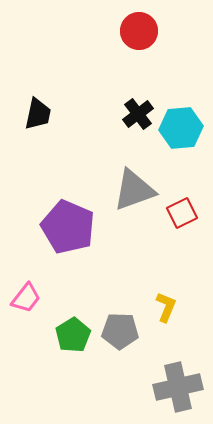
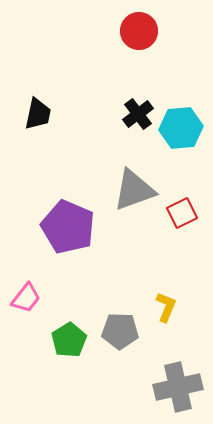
green pentagon: moved 4 px left, 5 px down
